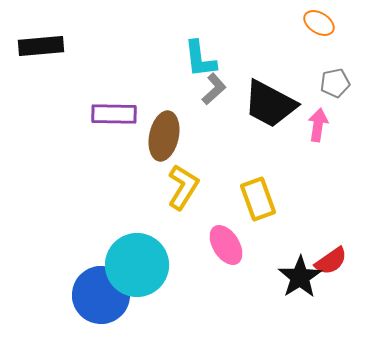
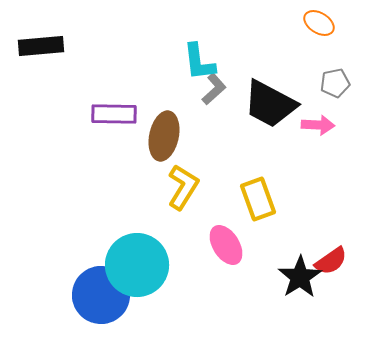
cyan L-shape: moved 1 px left, 3 px down
pink arrow: rotated 84 degrees clockwise
